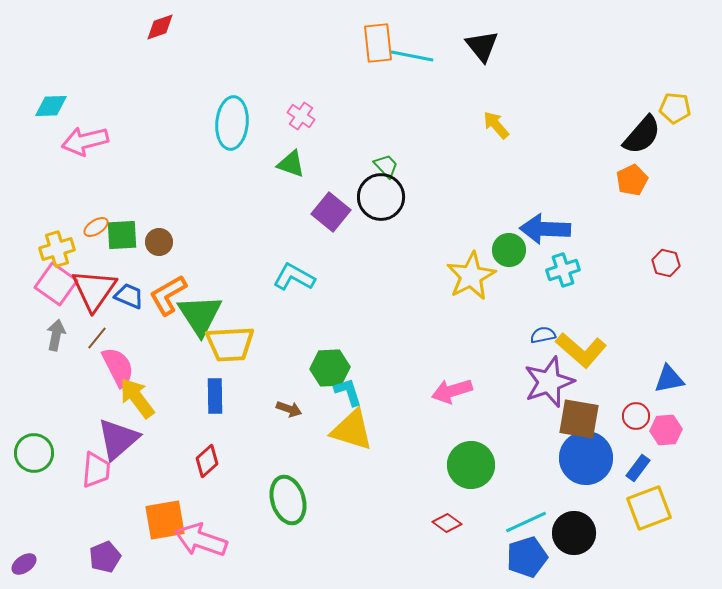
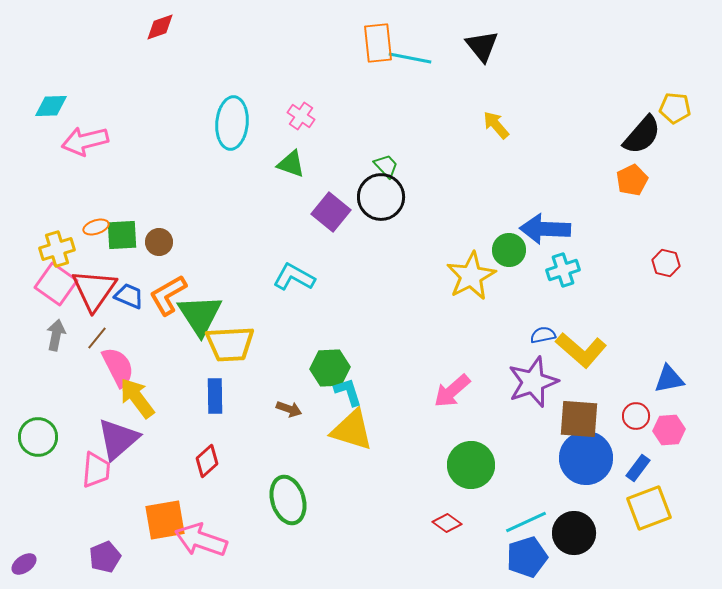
cyan line at (412, 56): moved 2 px left, 2 px down
orange ellipse at (96, 227): rotated 15 degrees clockwise
purple star at (549, 382): moved 16 px left
pink arrow at (452, 391): rotated 24 degrees counterclockwise
brown square at (579, 419): rotated 6 degrees counterclockwise
pink hexagon at (666, 430): moved 3 px right
green circle at (34, 453): moved 4 px right, 16 px up
